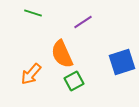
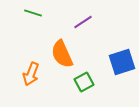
orange arrow: rotated 20 degrees counterclockwise
green square: moved 10 px right, 1 px down
